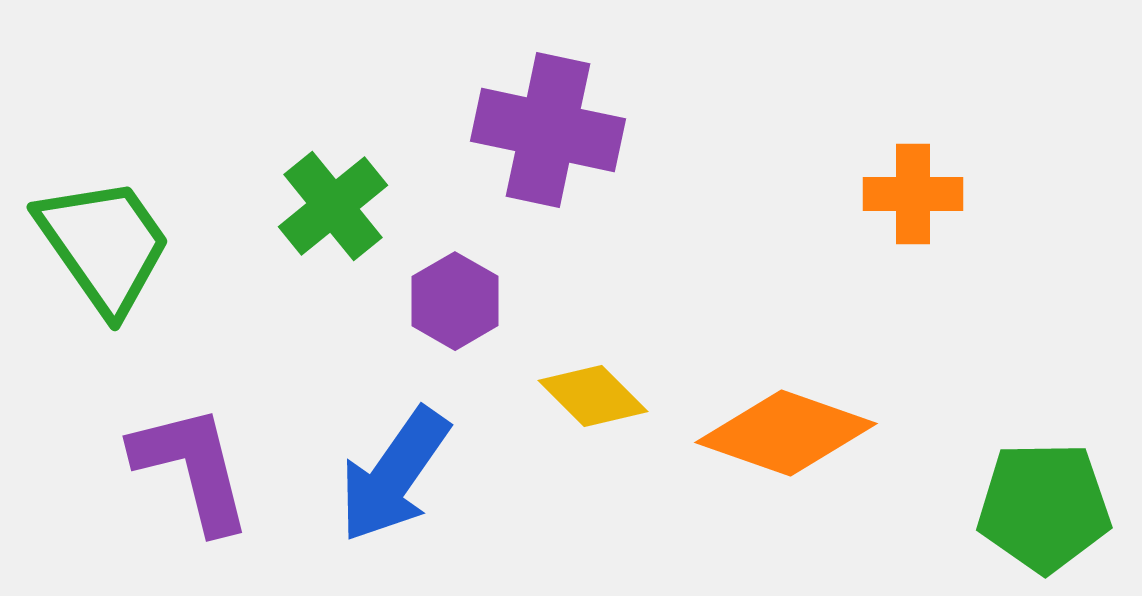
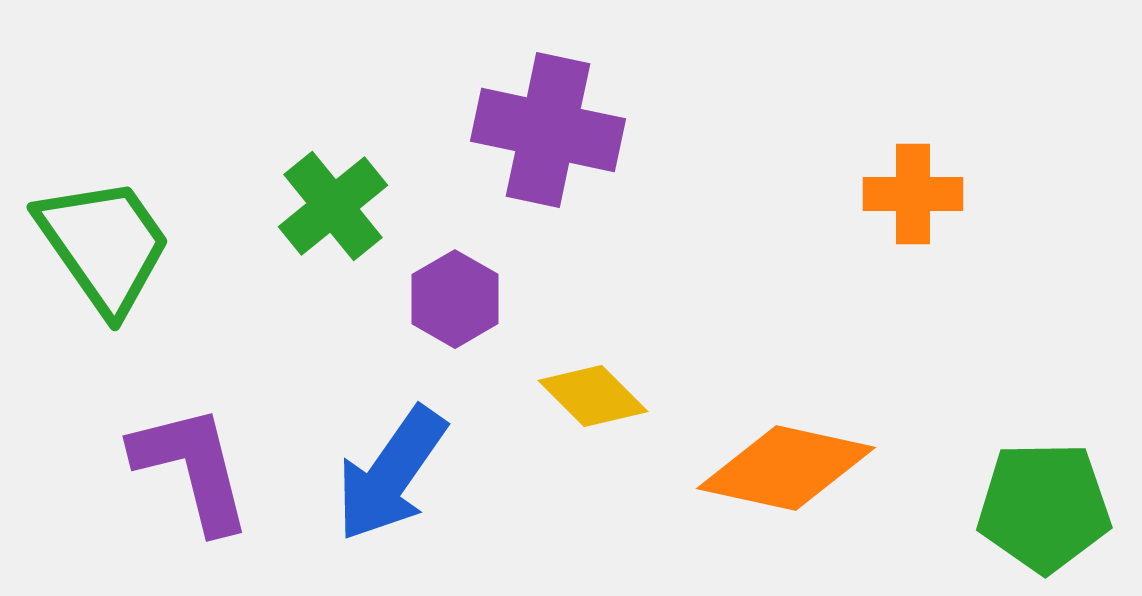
purple hexagon: moved 2 px up
orange diamond: moved 35 px down; rotated 7 degrees counterclockwise
blue arrow: moved 3 px left, 1 px up
